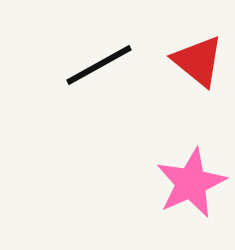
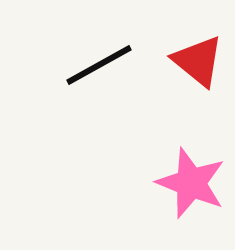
pink star: rotated 26 degrees counterclockwise
